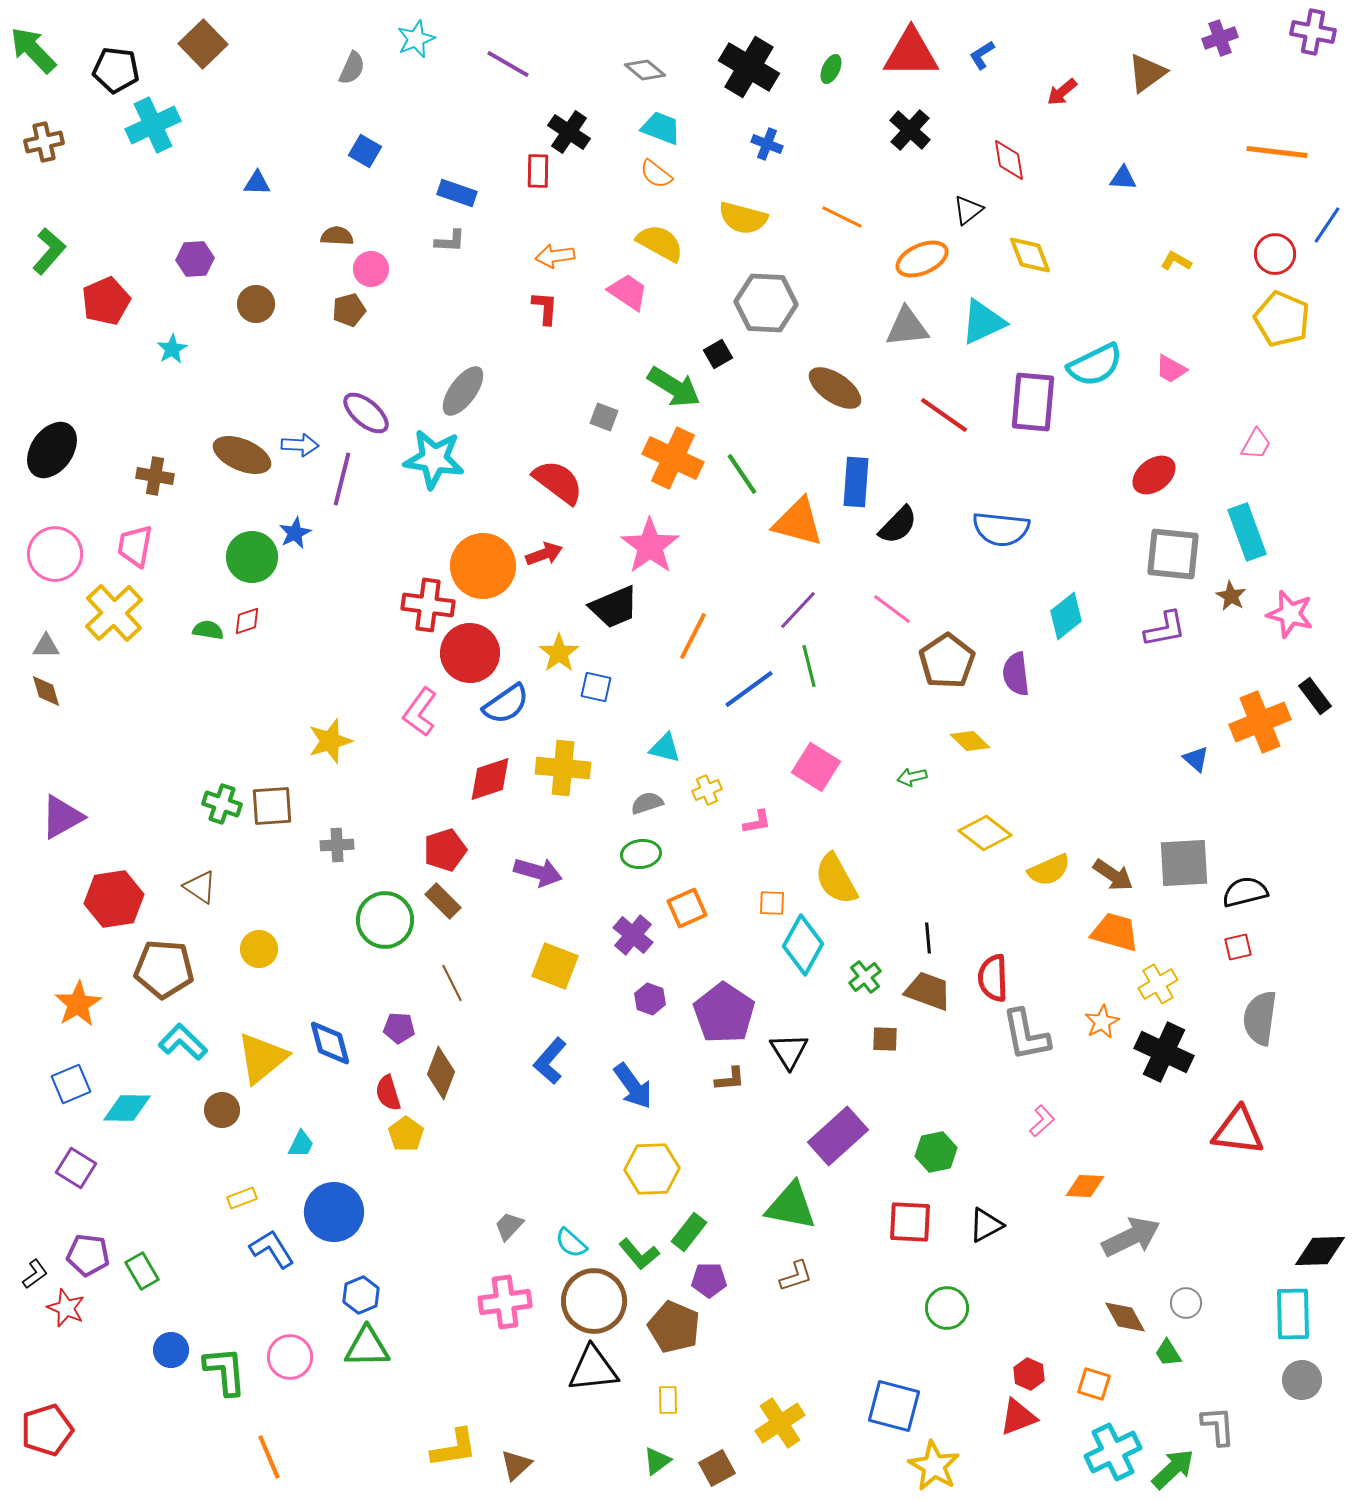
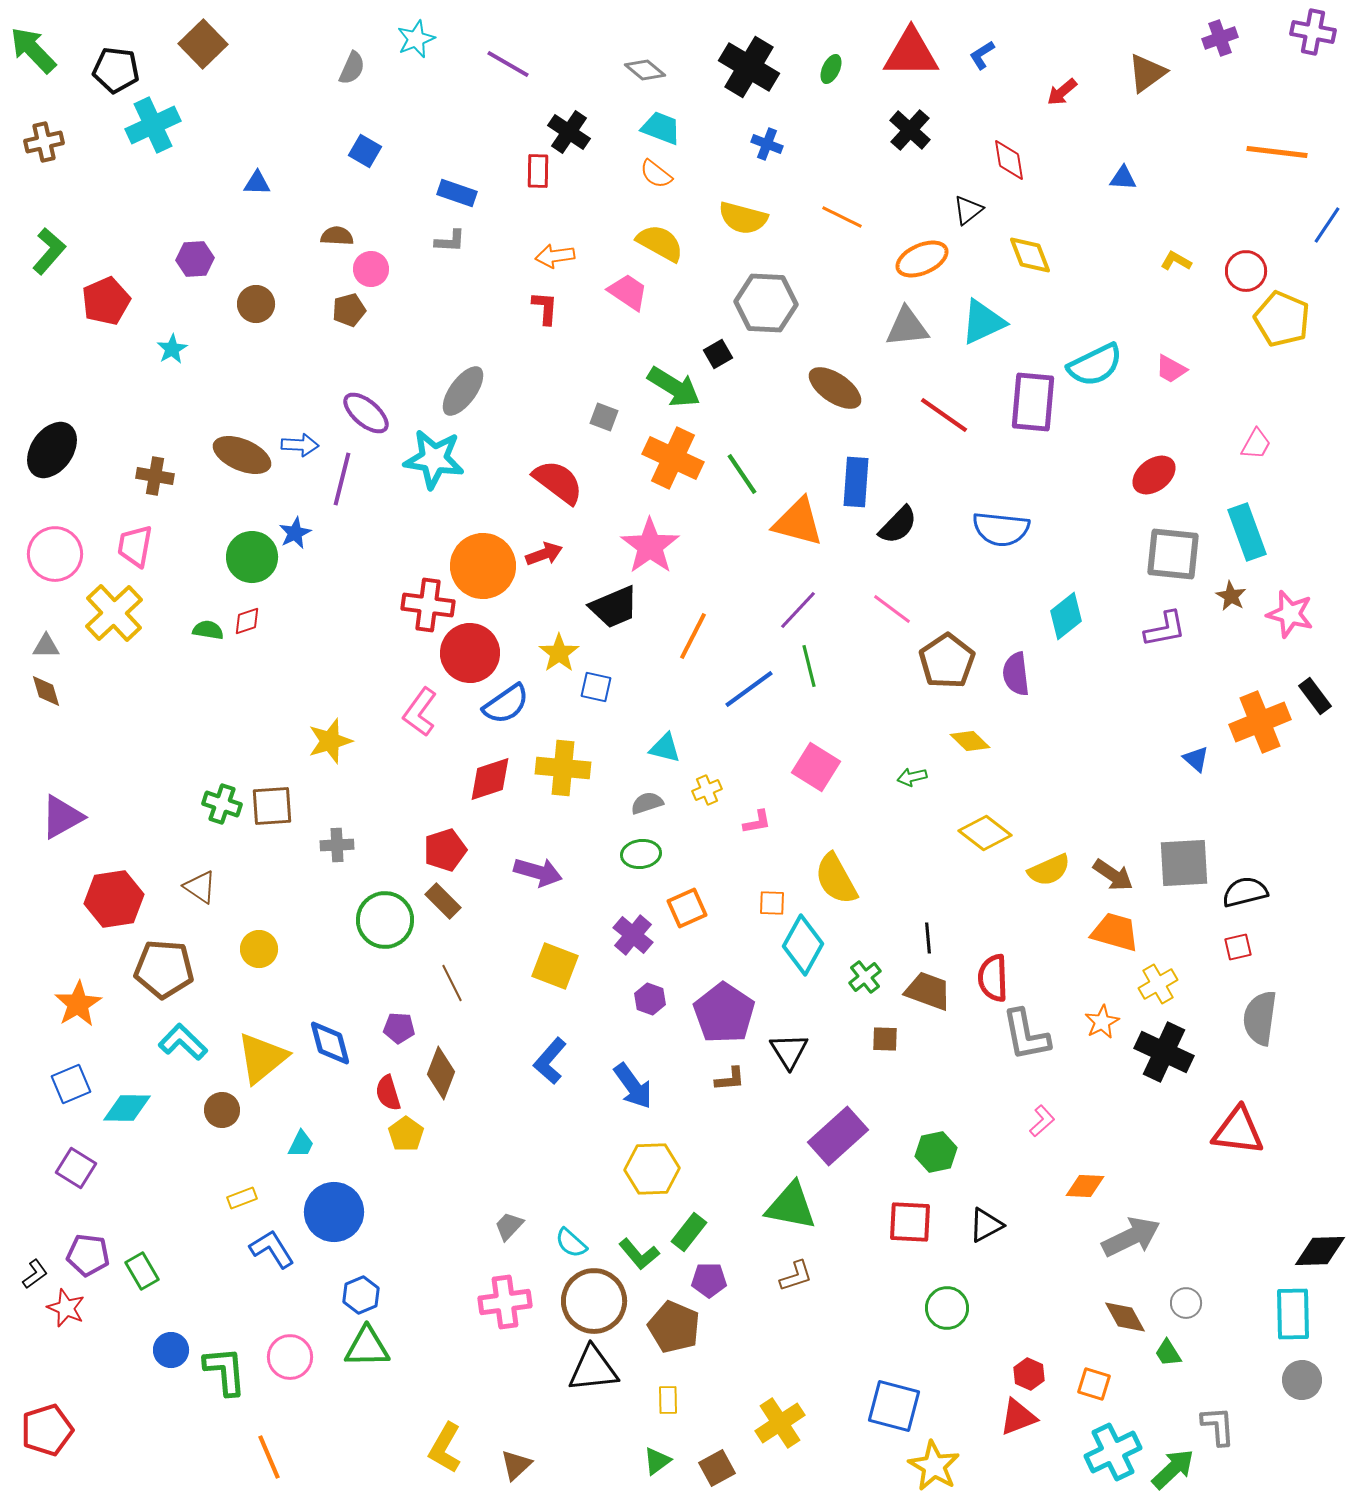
red circle at (1275, 254): moved 29 px left, 17 px down
yellow L-shape at (454, 1448): moved 9 px left; rotated 129 degrees clockwise
